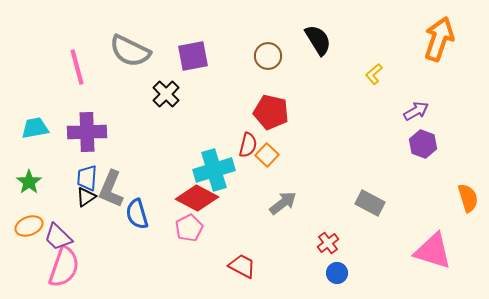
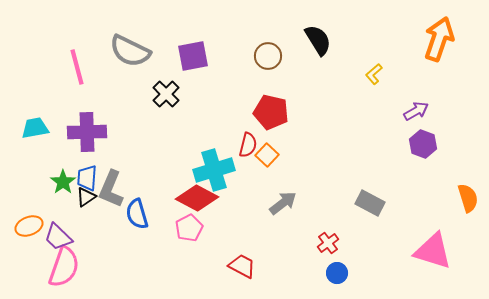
green star: moved 34 px right
